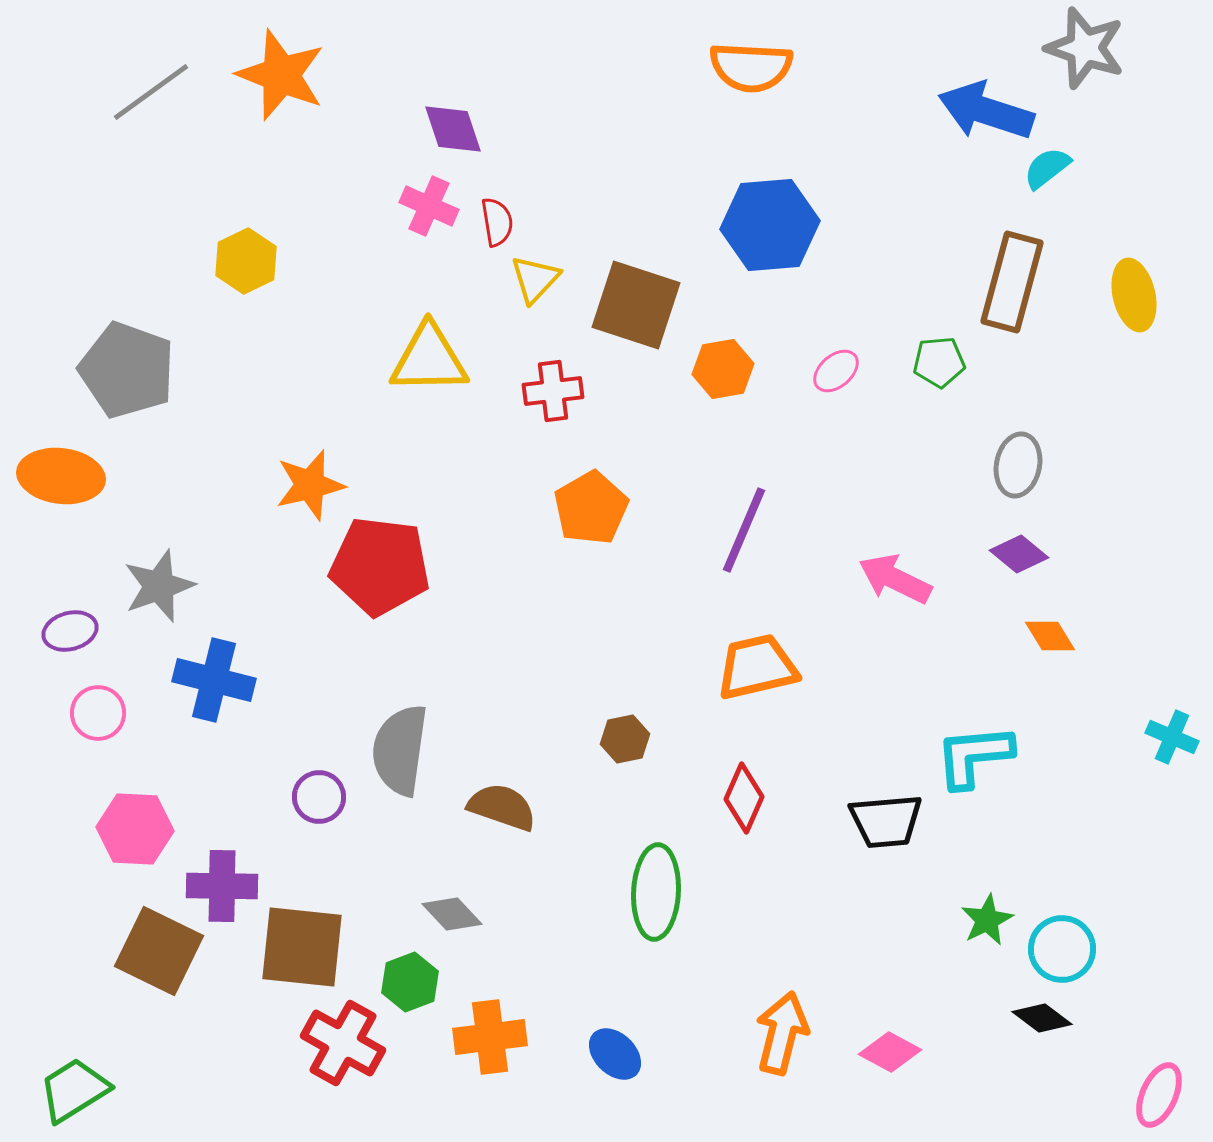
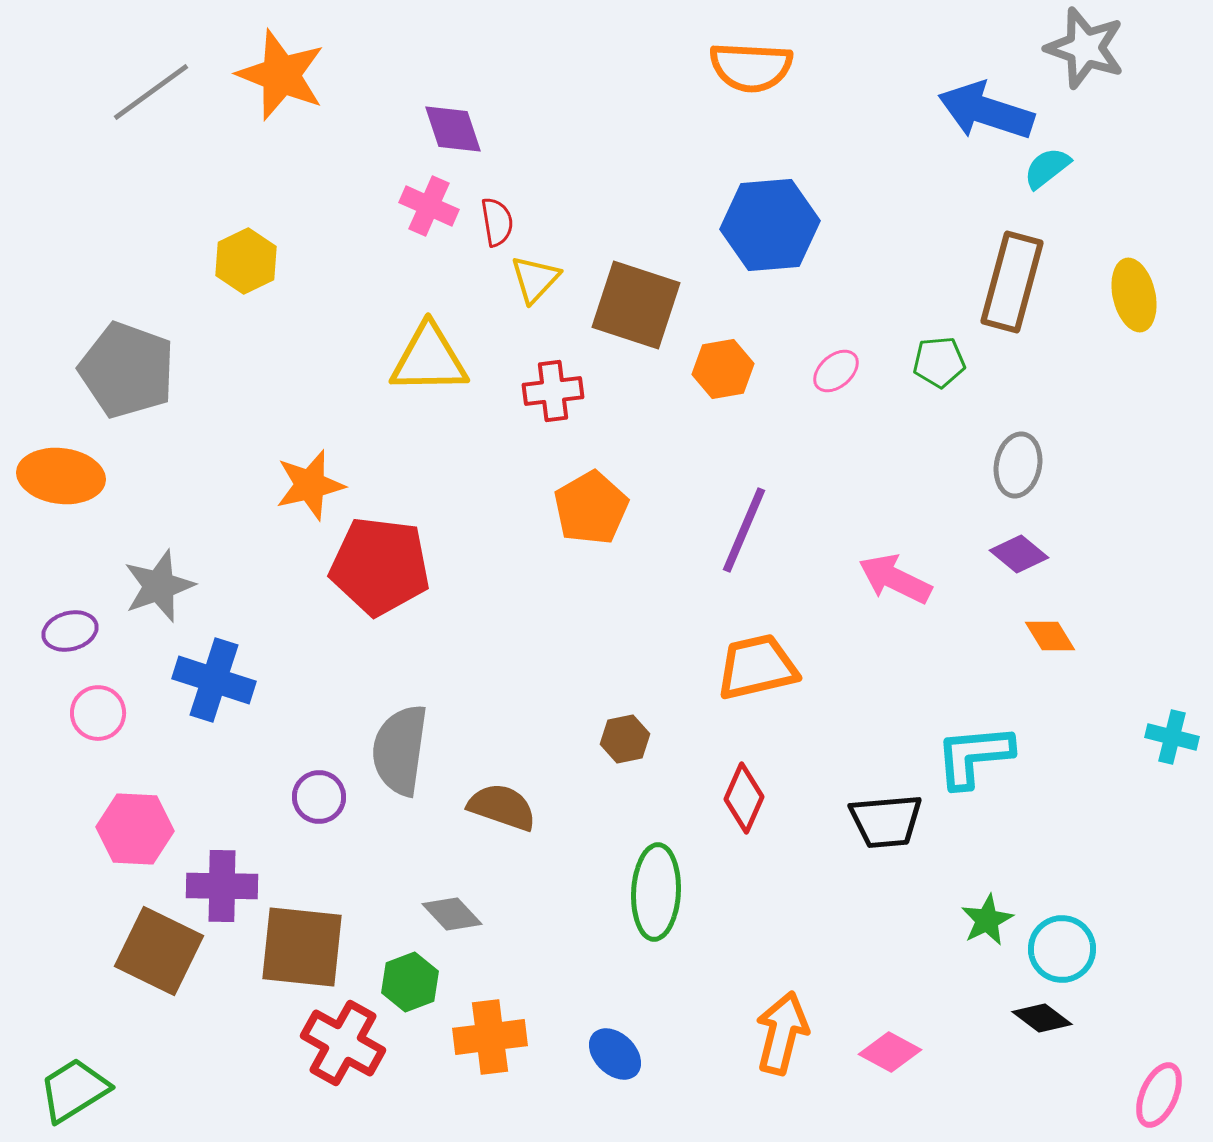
blue cross at (214, 680): rotated 4 degrees clockwise
cyan cross at (1172, 737): rotated 9 degrees counterclockwise
